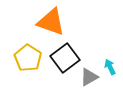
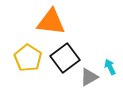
orange triangle: rotated 12 degrees counterclockwise
